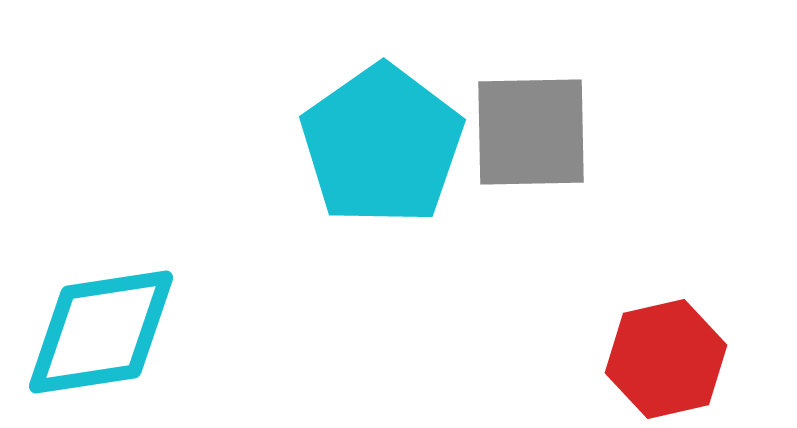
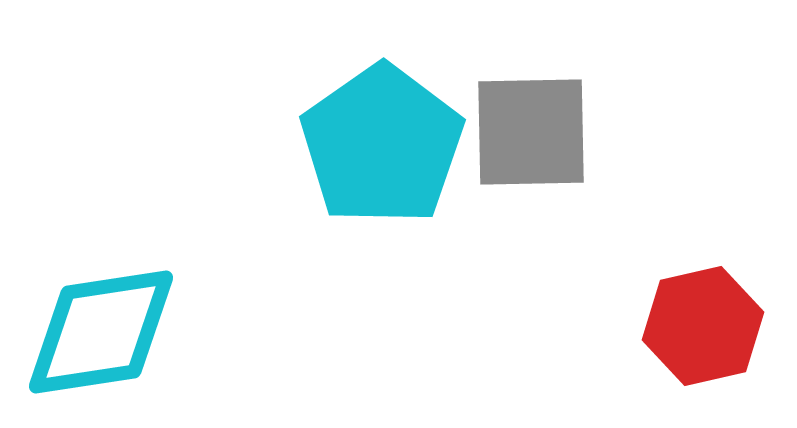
red hexagon: moved 37 px right, 33 px up
